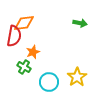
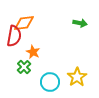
orange star: rotated 24 degrees counterclockwise
green cross: rotated 16 degrees clockwise
cyan circle: moved 1 px right
